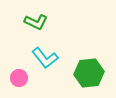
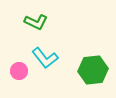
green hexagon: moved 4 px right, 3 px up
pink circle: moved 7 px up
